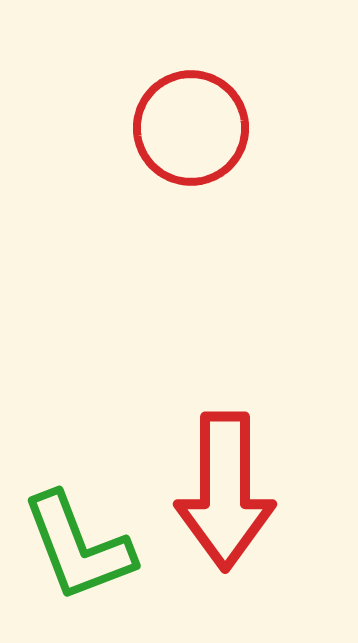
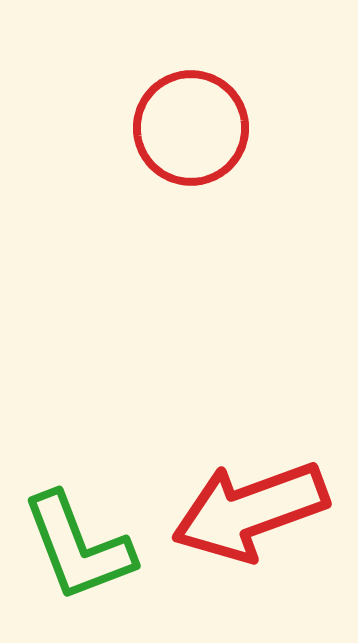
red arrow: moved 25 px right, 20 px down; rotated 70 degrees clockwise
